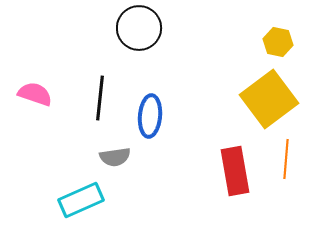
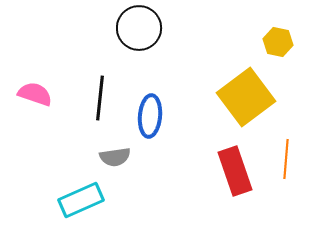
yellow square: moved 23 px left, 2 px up
red rectangle: rotated 9 degrees counterclockwise
